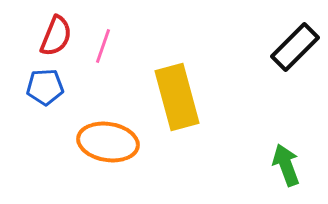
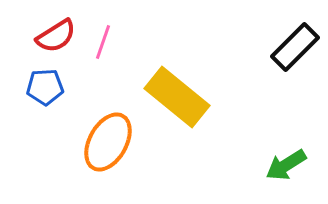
red semicircle: rotated 36 degrees clockwise
pink line: moved 4 px up
yellow rectangle: rotated 36 degrees counterclockwise
orange ellipse: rotated 70 degrees counterclockwise
green arrow: rotated 102 degrees counterclockwise
